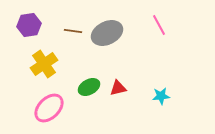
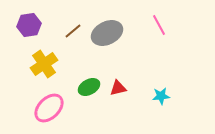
brown line: rotated 48 degrees counterclockwise
